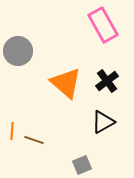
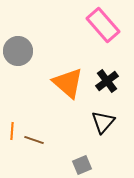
pink rectangle: rotated 12 degrees counterclockwise
orange triangle: moved 2 px right
black triangle: rotated 20 degrees counterclockwise
